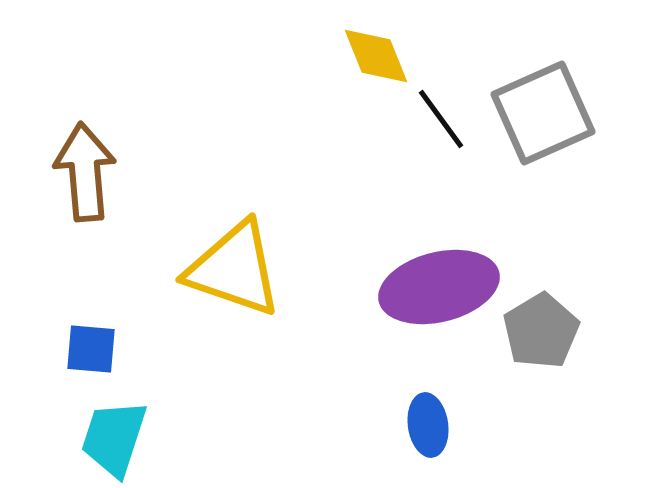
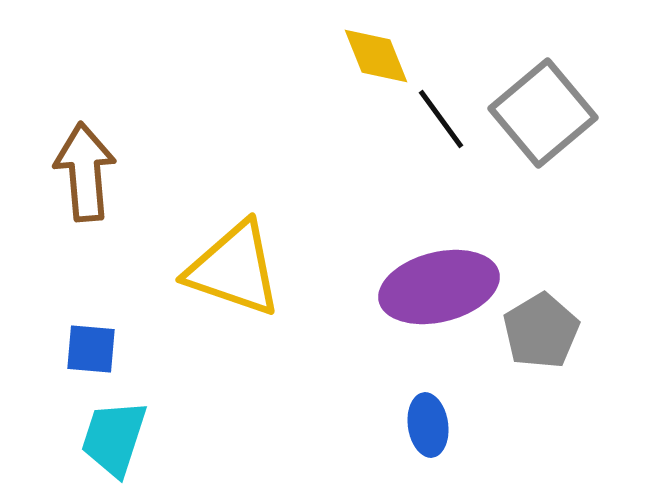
gray square: rotated 16 degrees counterclockwise
